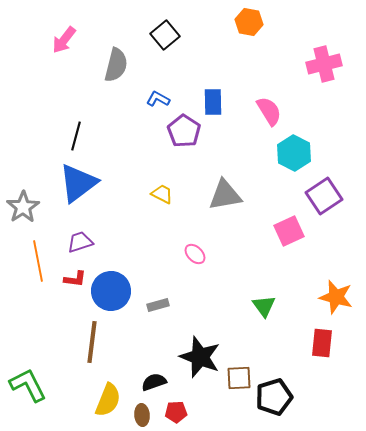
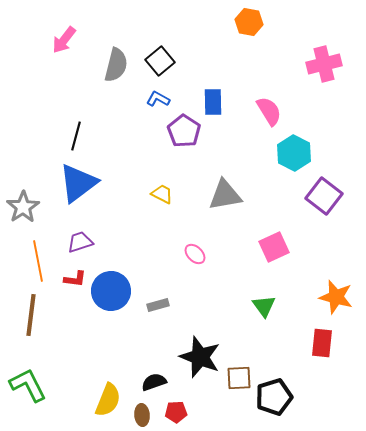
black square: moved 5 px left, 26 px down
purple square: rotated 18 degrees counterclockwise
pink square: moved 15 px left, 16 px down
brown line: moved 61 px left, 27 px up
